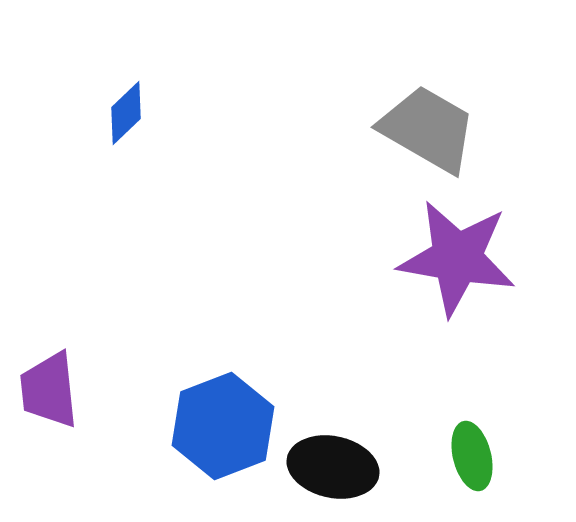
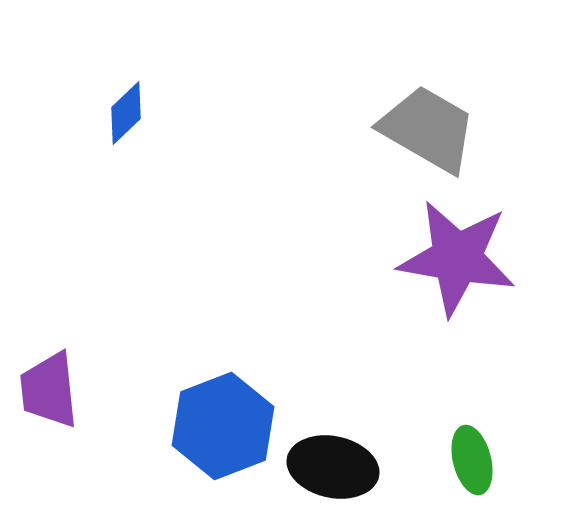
green ellipse: moved 4 px down
